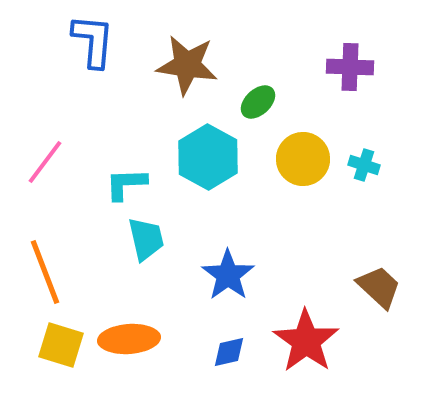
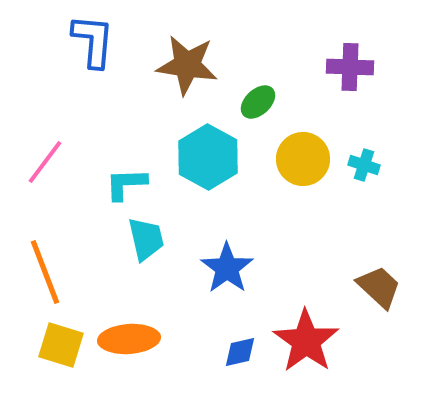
blue star: moved 1 px left, 7 px up
blue diamond: moved 11 px right
